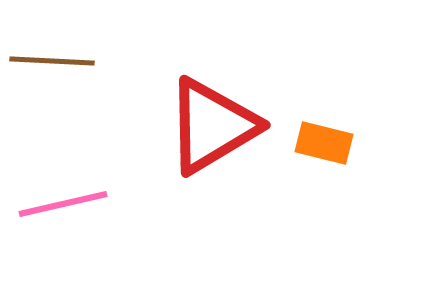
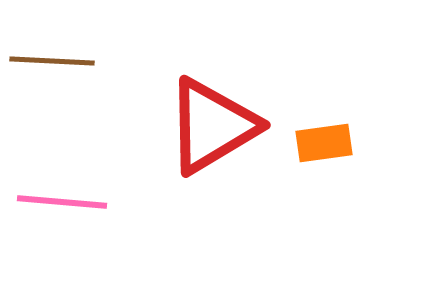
orange rectangle: rotated 22 degrees counterclockwise
pink line: moved 1 px left, 2 px up; rotated 18 degrees clockwise
